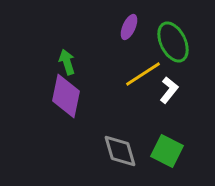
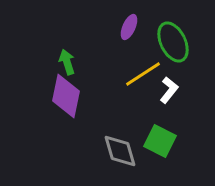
green square: moved 7 px left, 10 px up
